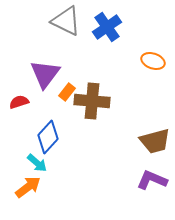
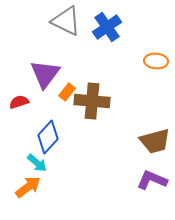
orange ellipse: moved 3 px right; rotated 15 degrees counterclockwise
